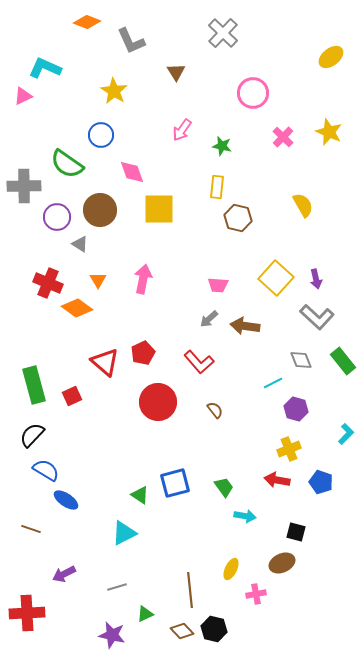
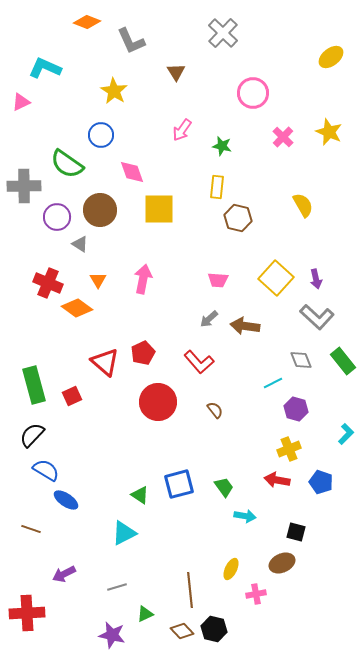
pink triangle at (23, 96): moved 2 px left, 6 px down
pink trapezoid at (218, 285): moved 5 px up
blue square at (175, 483): moved 4 px right, 1 px down
